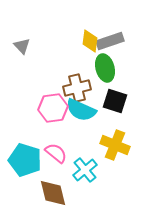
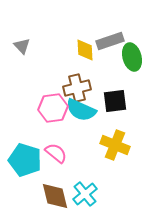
yellow diamond: moved 5 px left, 9 px down; rotated 10 degrees counterclockwise
green ellipse: moved 27 px right, 11 px up
black square: rotated 25 degrees counterclockwise
cyan cross: moved 24 px down
brown diamond: moved 2 px right, 3 px down
